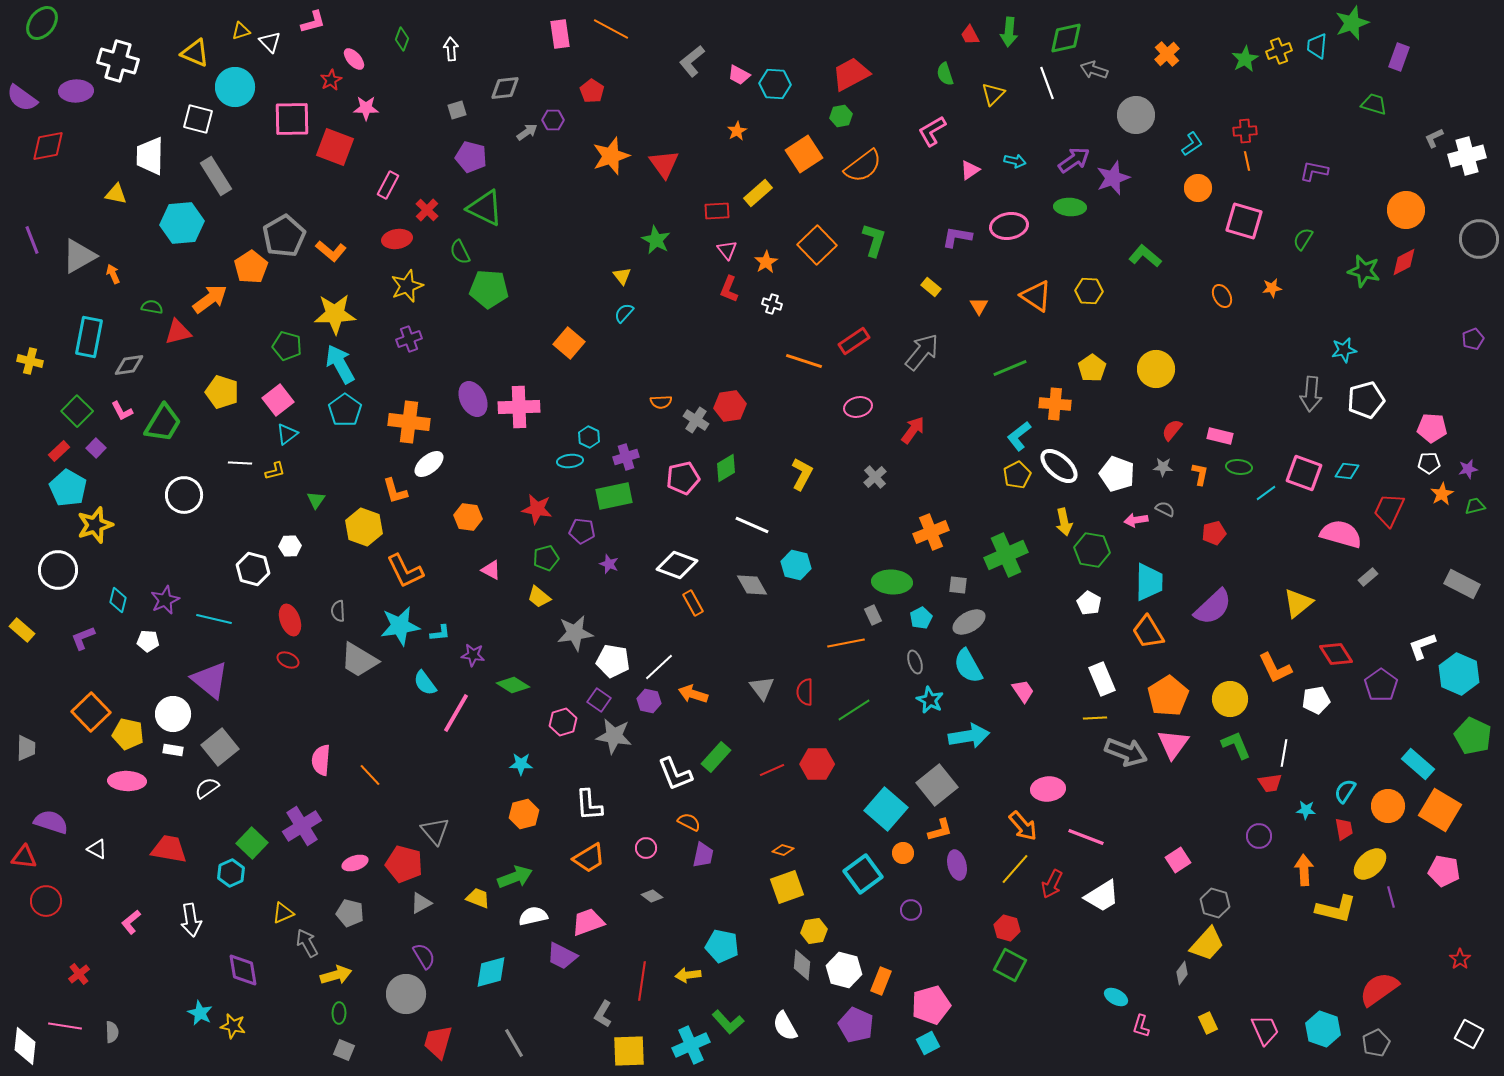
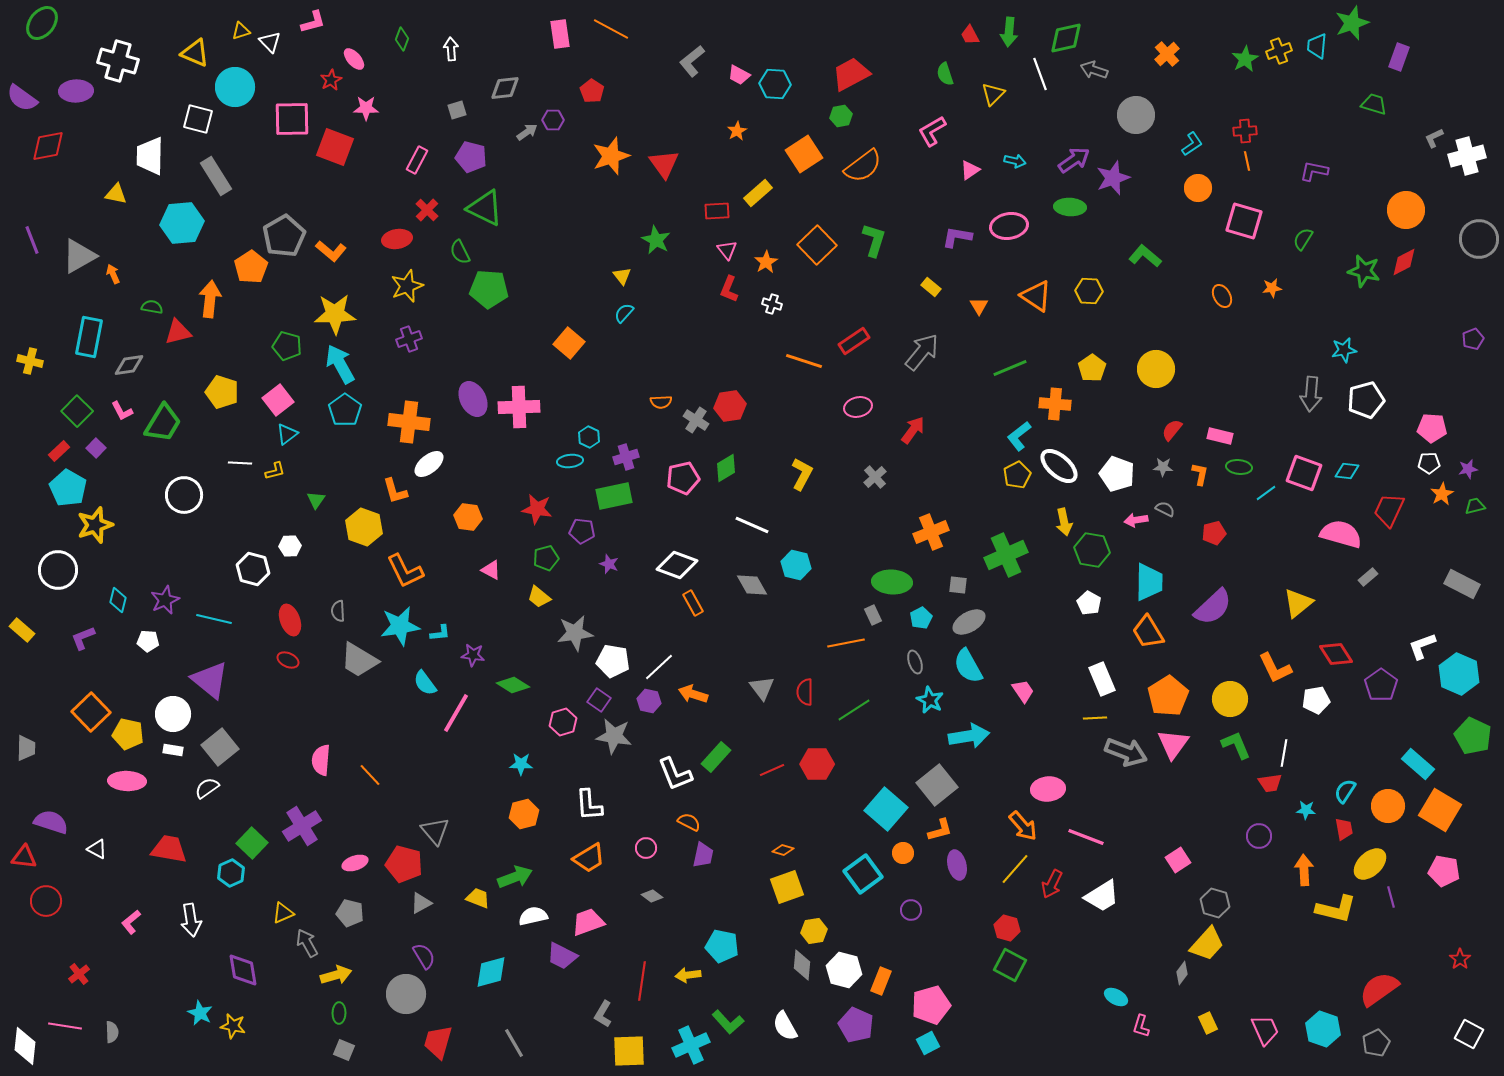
white line at (1047, 83): moved 7 px left, 9 px up
pink rectangle at (388, 185): moved 29 px right, 25 px up
orange arrow at (210, 299): rotated 48 degrees counterclockwise
